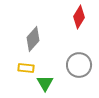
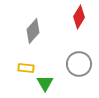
gray diamond: moved 8 px up
gray circle: moved 1 px up
